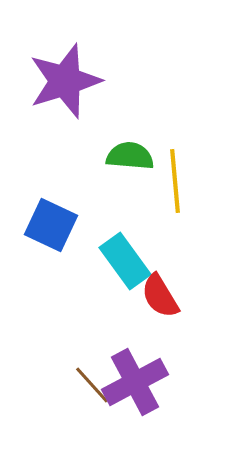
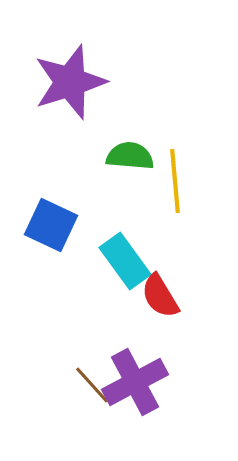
purple star: moved 5 px right, 1 px down
